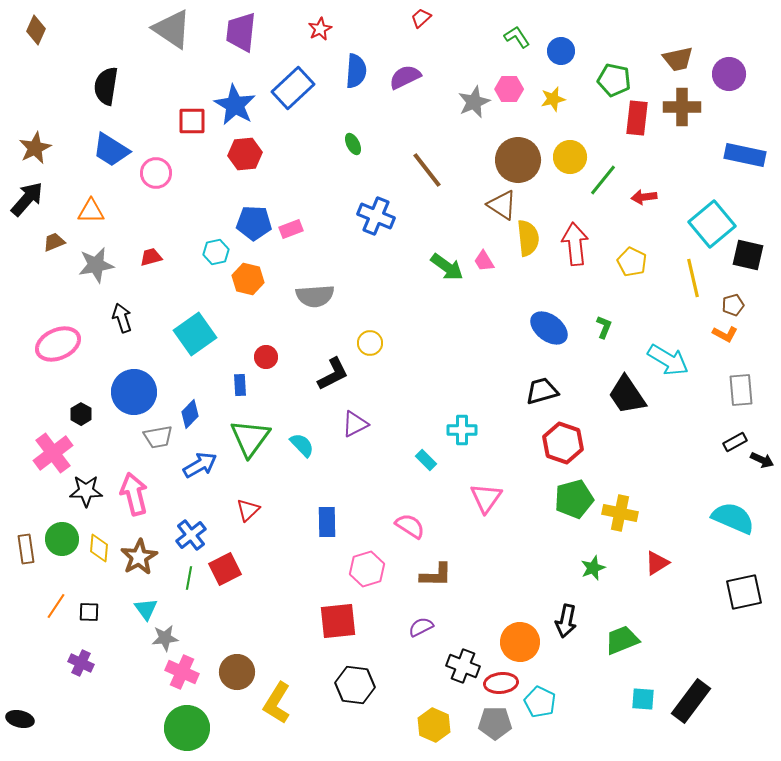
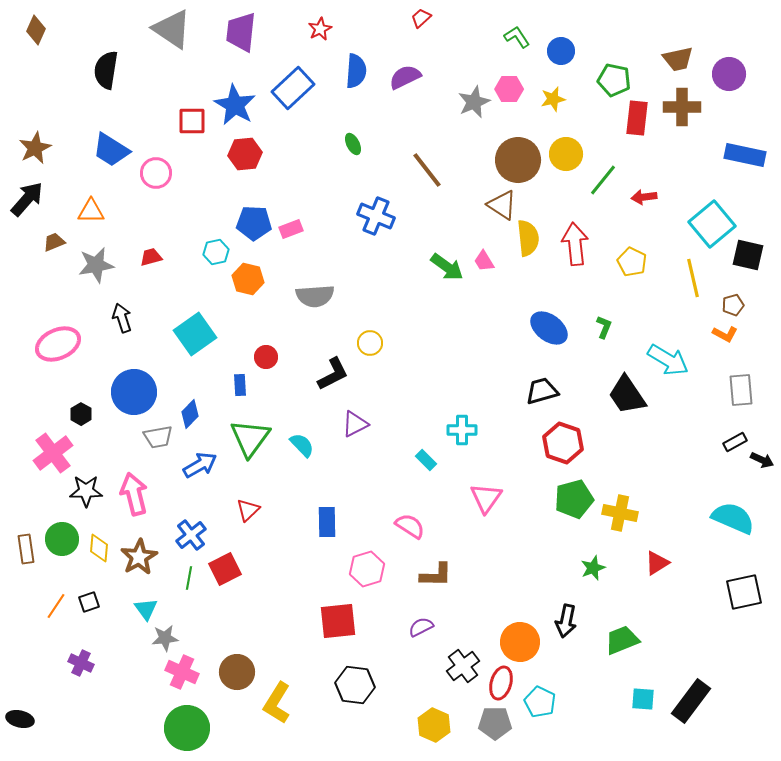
black semicircle at (106, 86): moved 16 px up
yellow circle at (570, 157): moved 4 px left, 3 px up
black square at (89, 612): moved 10 px up; rotated 20 degrees counterclockwise
black cross at (463, 666): rotated 32 degrees clockwise
red ellipse at (501, 683): rotated 68 degrees counterclockwise
